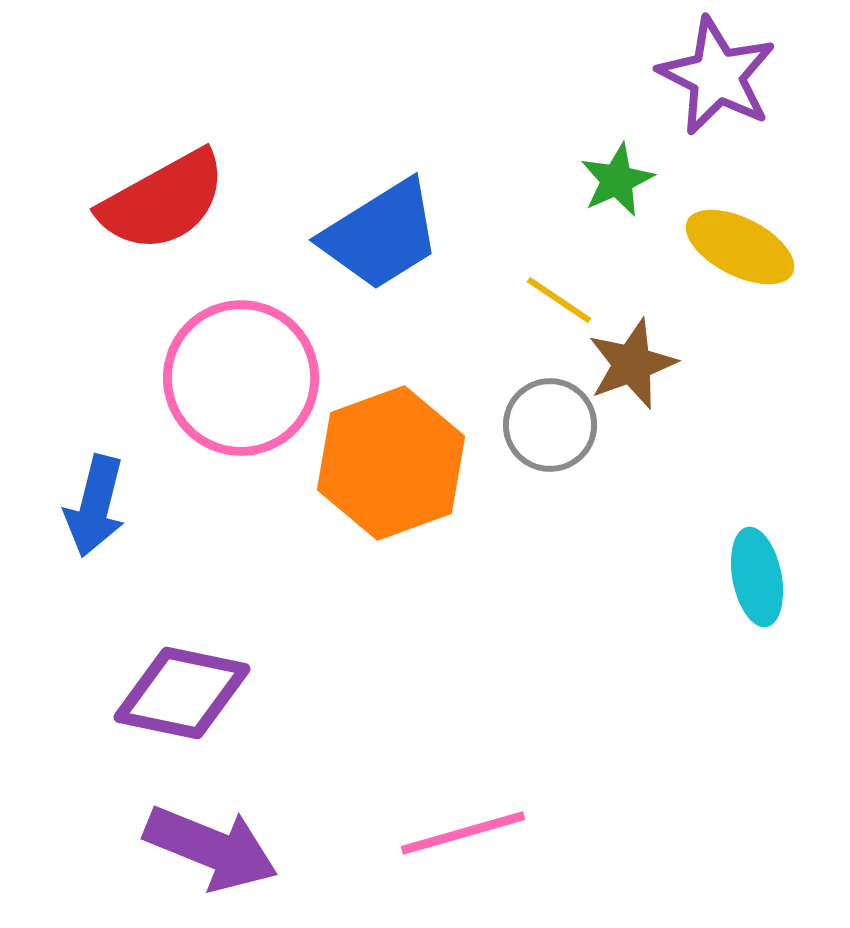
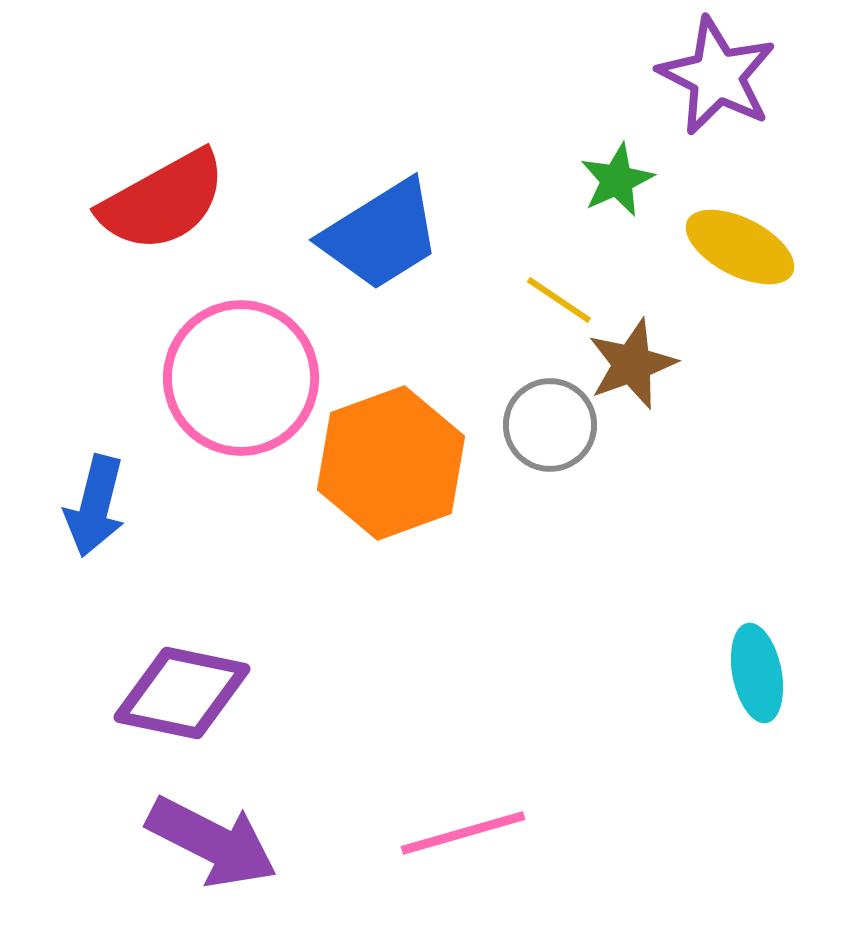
cyan ellipse: moved 96 px down
purple arrow: moved 1 px right, 6 px up; rotated 5 degrees clockwise
